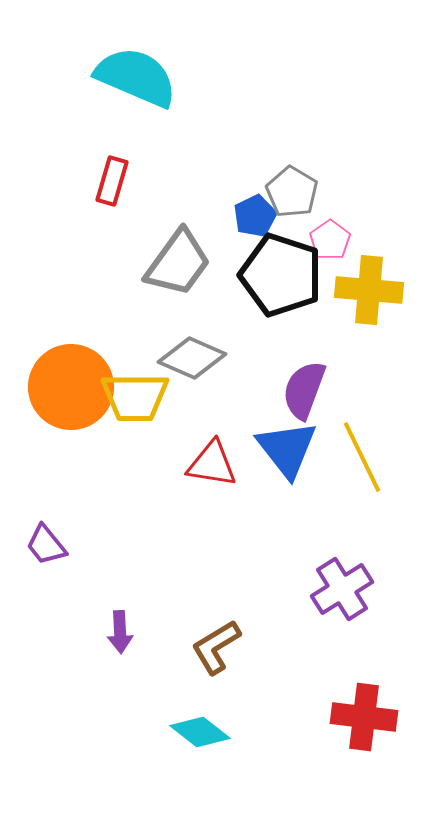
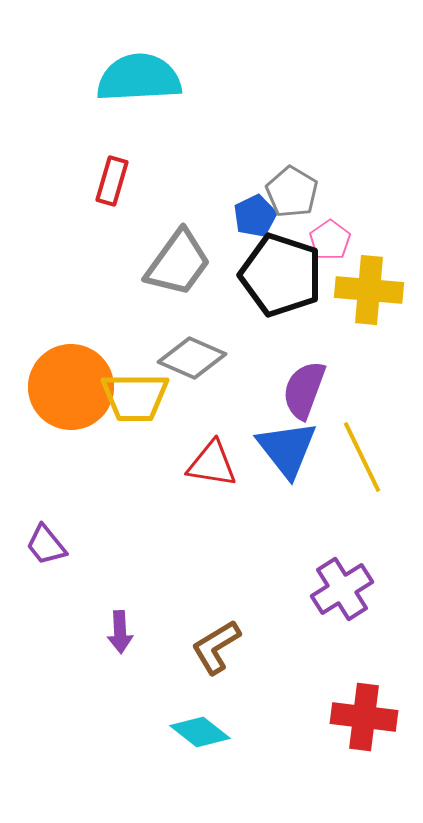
cyan semicircle: moved 3 px right, 1 px down; rotated 26 degrees counterclockwise
